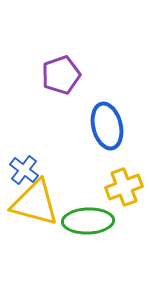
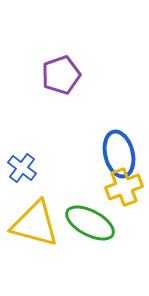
blue ellipse: moved 12 px right, 28 px down
blue cross: moved 2 px left, 2 px up
yellow triangle: moved 21 px down
green ellipse: moved 2 px right, 2 px down; rotated 30 degrees clockwise
